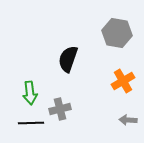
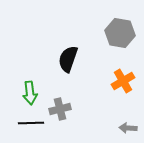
gray hexagon: moved 3 px right
gray arrow: moved 8 px down
